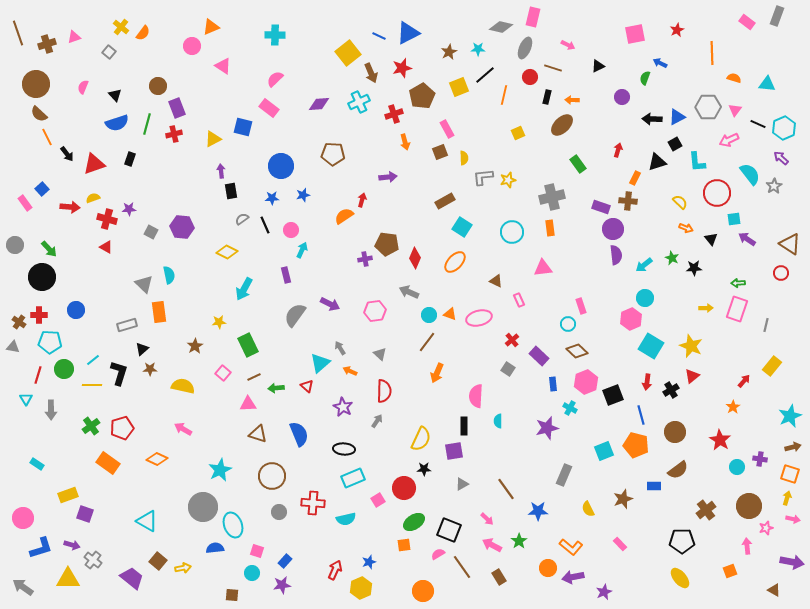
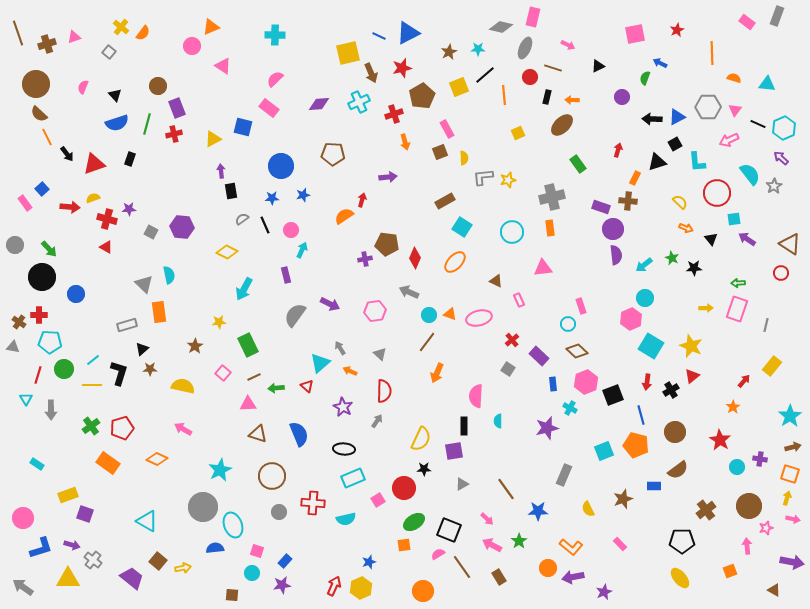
yellow square at (348, 53): rotated 25 degrees clockwise
orange line at (504, 95): rotated 18 degrees counterclockwise
blue circle at (76, 310): moved 16 px up
cyan star at (790, 416): rotated 10 degrees counterclockwise
red arrow at (335, 570): moved 1 px left, 16 px down
